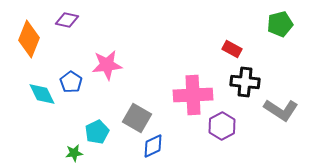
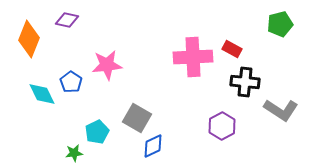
pink cross: moved 38 px up
